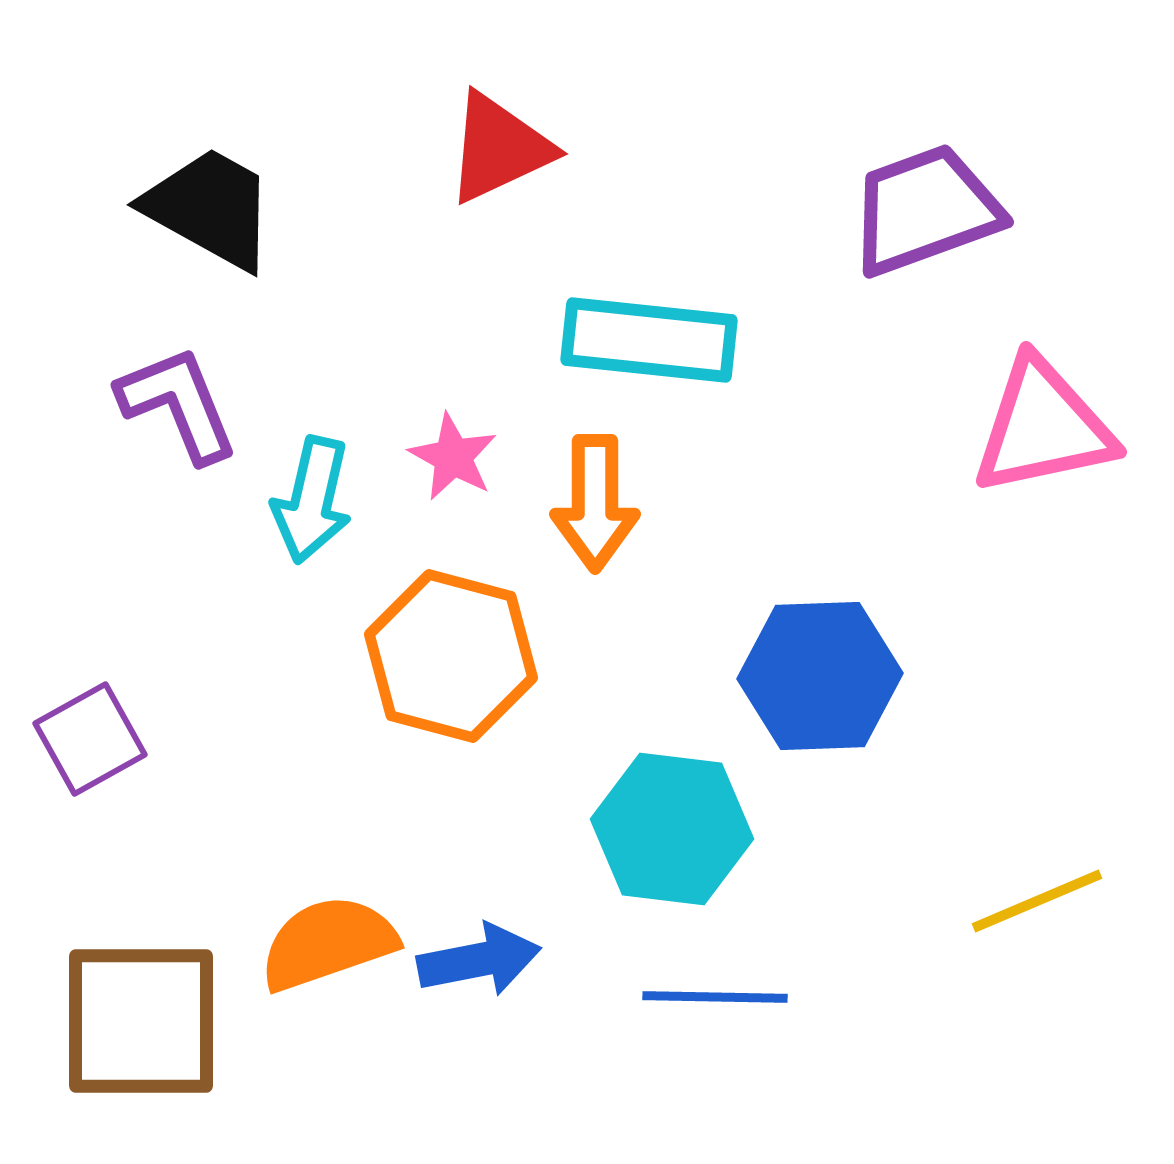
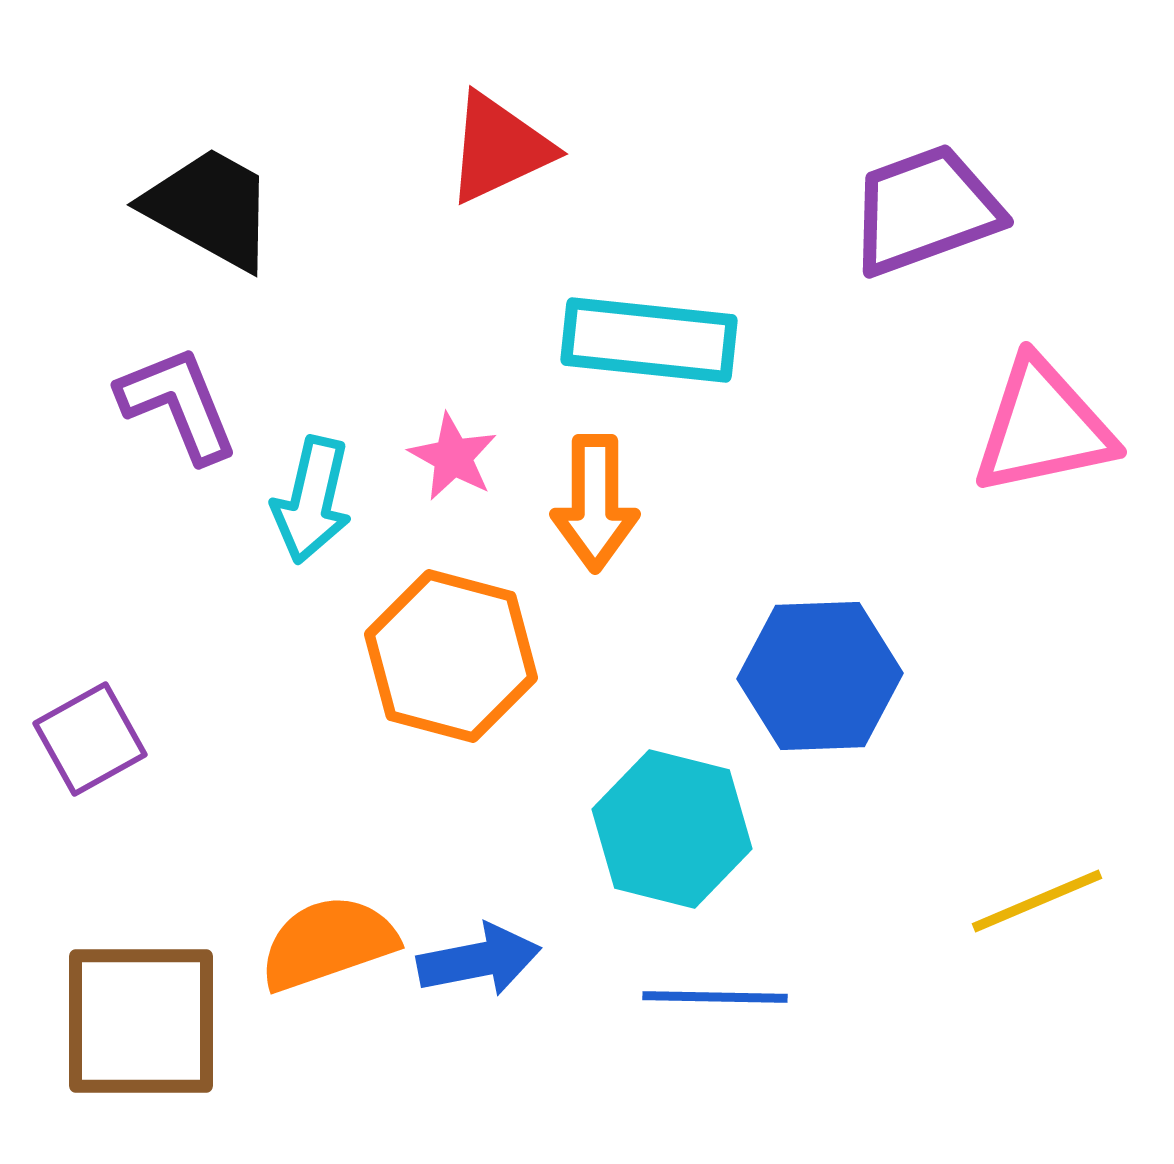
cyan hexagon: rotated 7 degrees clockwise
